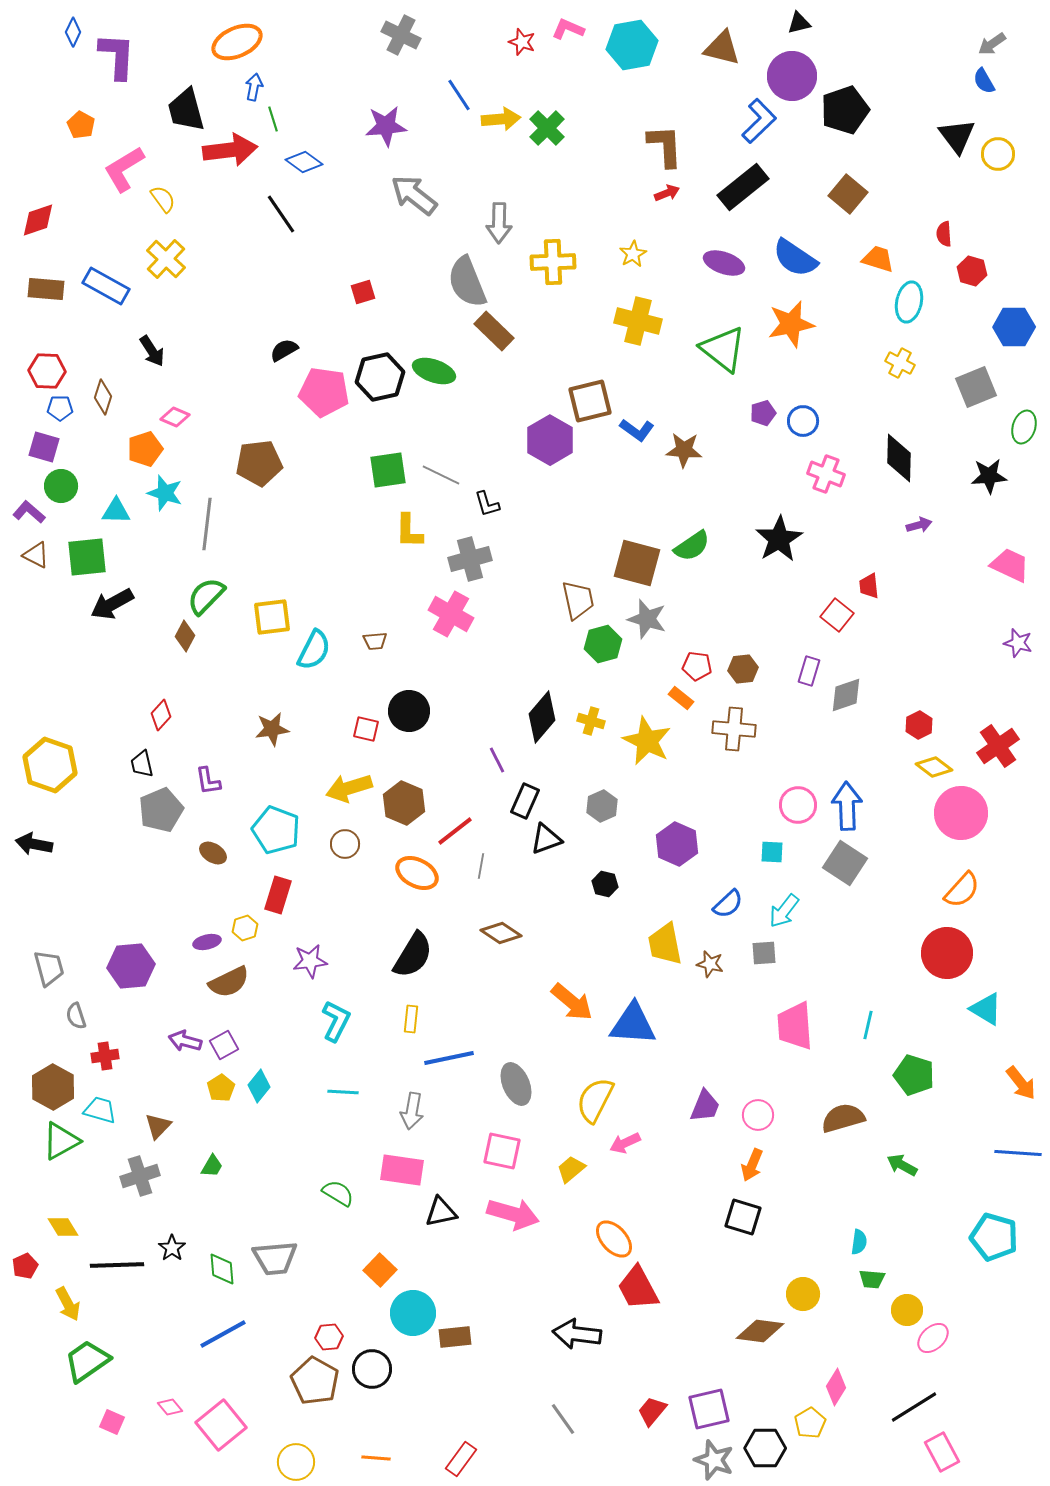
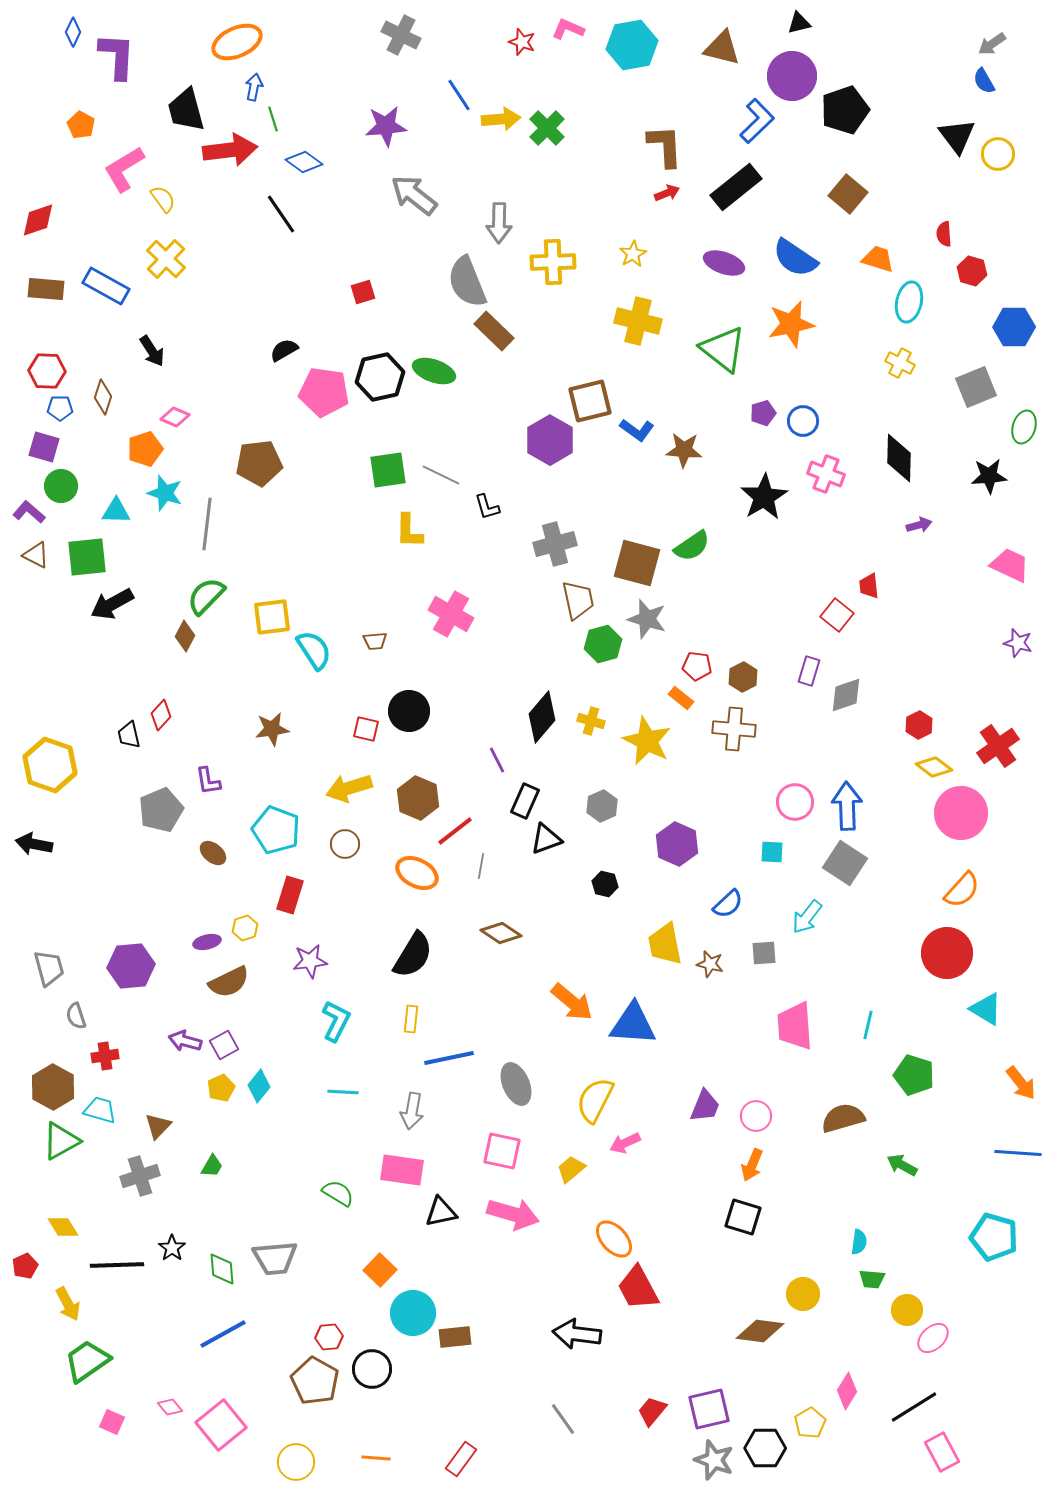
blue L-shape at (759, 121): moved 2 px left
black rectangle at (743, 187): moved 7 px left
black L-shape at (487, 504): moved 3 px down
black star at (779, 539): moved 15 px left, 42 px up
gray cross at (470, 559): moved 85 px right, 15 px up
cyan semicircle at (314, 650): rotated 60 degrees counterclockwise
brown hexagon at (743, 669): moved 8 px down; rotated 20 degrees counterclockwise
black trapezoid at (142, 764): moved 13 px left, 29 px up
brown hexagon at (404, 803): moved 14 px right, 5 px up
pink circle at (798, 805): moved 3 px left, 3 px up
brown ellipse at (213, 853): rotated 8 degrees clockwise
red rectangle at (278, 895): moved 12 px right
cyan arrow at (784, 911): moved 23 px right, 6 px down
yellow pentagon at (221, 1088): rotated 8 degrees clockwise
pink circle at (758, 1115): moved 2 px left, 1 px down
pink diamond at (836, 1387): moved 11 px right, 4 px down
